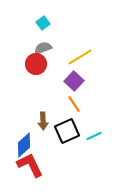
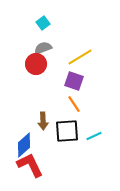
purple square: rotated 24 degrees counterclockwise
black square: rotated 20 degrees clockwise
